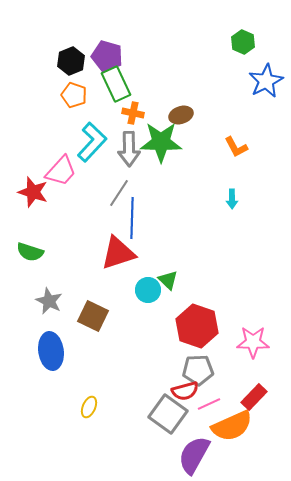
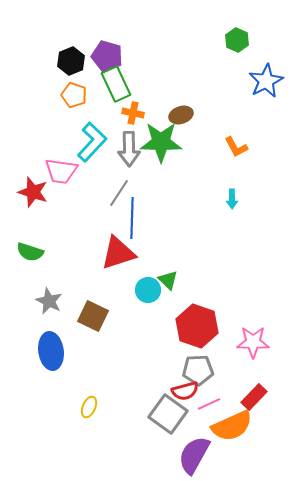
green hexagon: moved 6 px left, 2 px up
pink trapezoid: rotated 56 degrees clockwise
